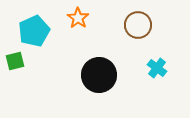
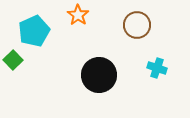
orange star: moved 3 px up
brown circle: moved 1 px left
green square: moved 2 px left, 1 px up; rotated 30 degrees counterclockwise
cyan cross: rotated 18 degrees counterclockwise
